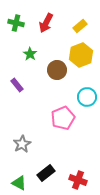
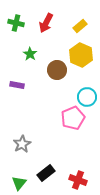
yellow hexagon: rotated 15 degrees counterclockwise
purple rectangle: rotated 40 degrees counterclockwise
pink pentagon: moved 10 px right
green triangle: rotated 42 degrees clockwise
